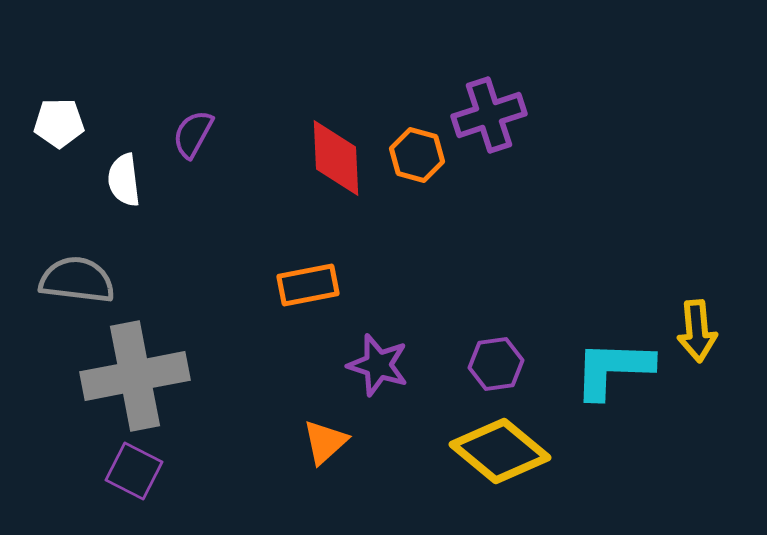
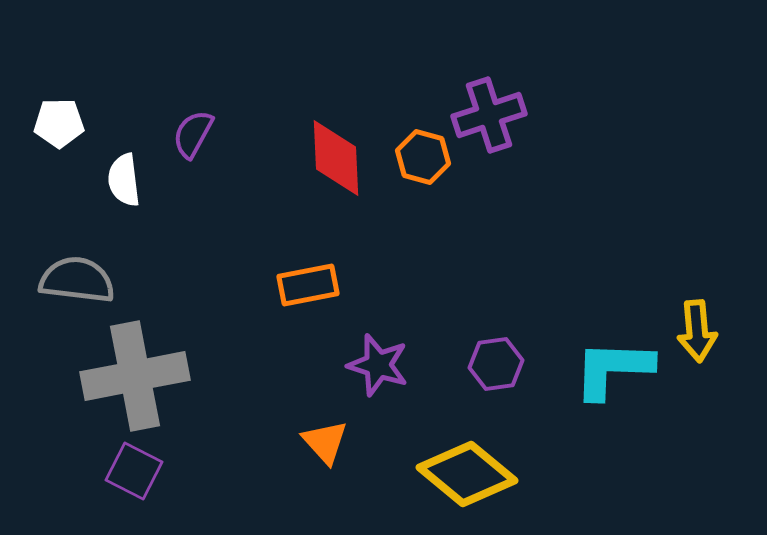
orange hexagon: moved 6 px right, 2 px down
orange triangle: rotated 30 degrees counterclockwise
yellow diamond: moved 33 px left, 23 px down
